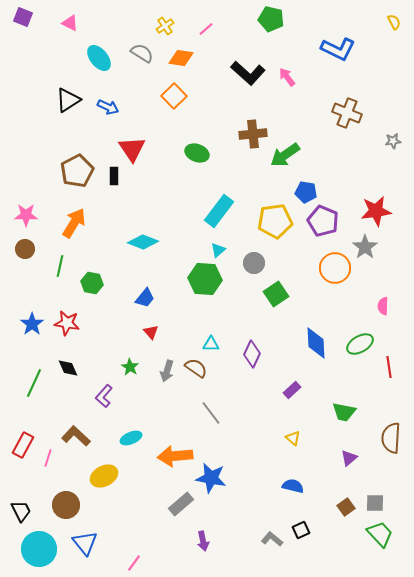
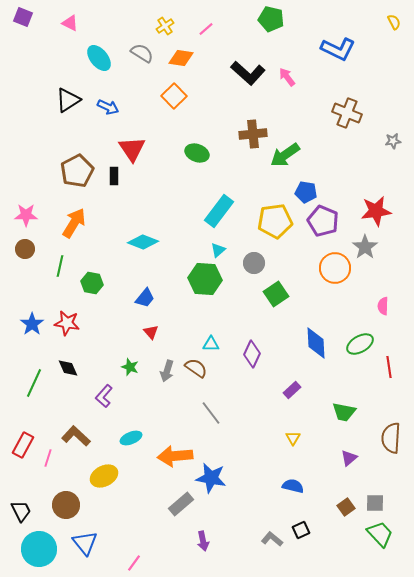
green star at (130, 367): rotated 12 degrees counterclockwise
yellow triangle at (293, 438): rotated 21 degrees clockwise
